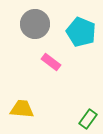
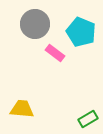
pink rectangle: moved 4 px right, 9 px up
green rectangle: rotated 24 degrees clockwise
